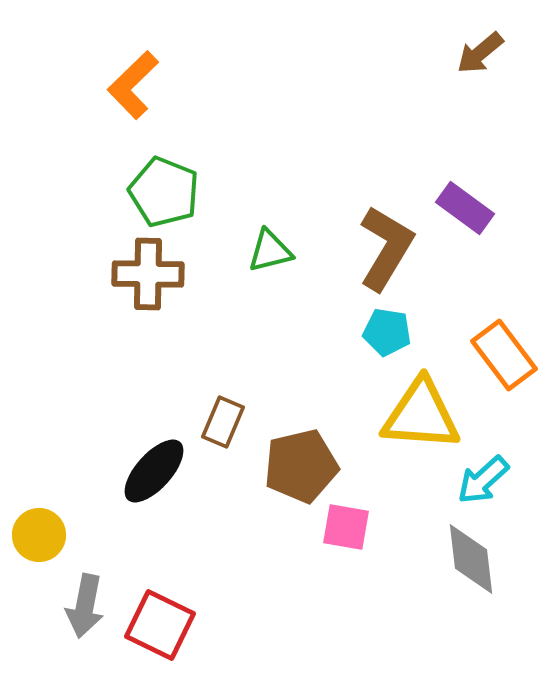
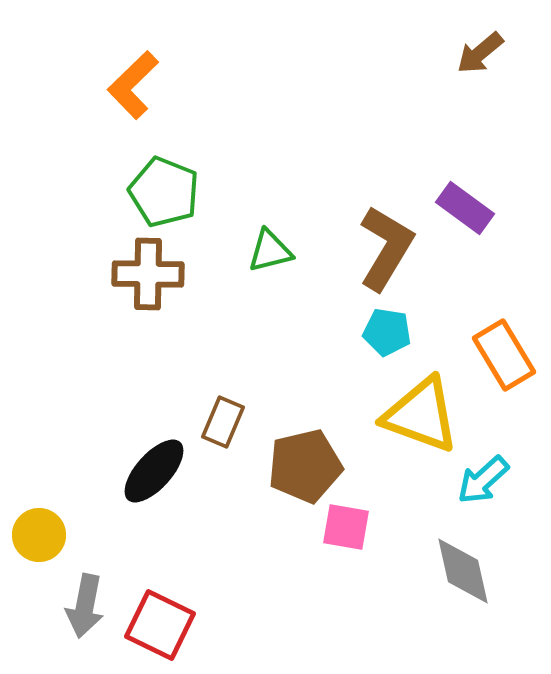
orange rectangle: rotated 6 degrees clockwise
yellow triangle: rotated 16 degrees clockwise
brown pentagon: moved 4 px right
gray diamond: moved 8 px left, 12 px down; rotated 6 degrees counterclockwise
